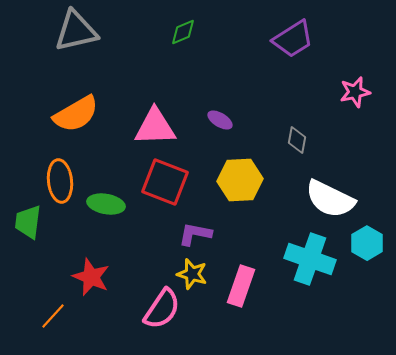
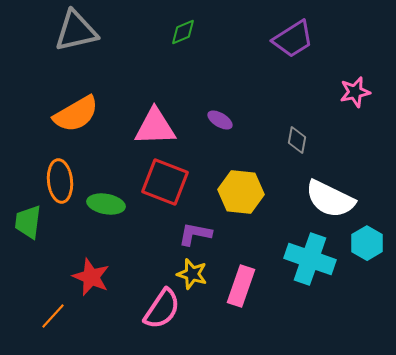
yellow hexagon: moved 1 px right, 12 px down; rotated 9 degrees clockwise
